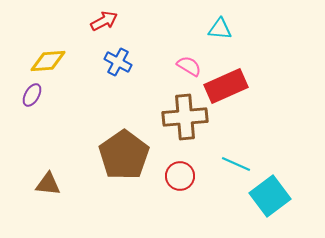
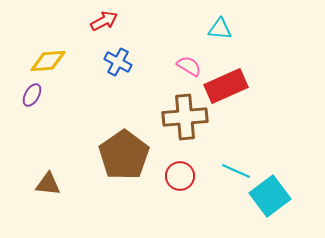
cyan line: moved 7 px down
